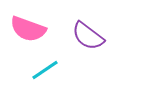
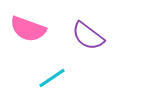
cyan line: moved 7 px right, 8 px down
